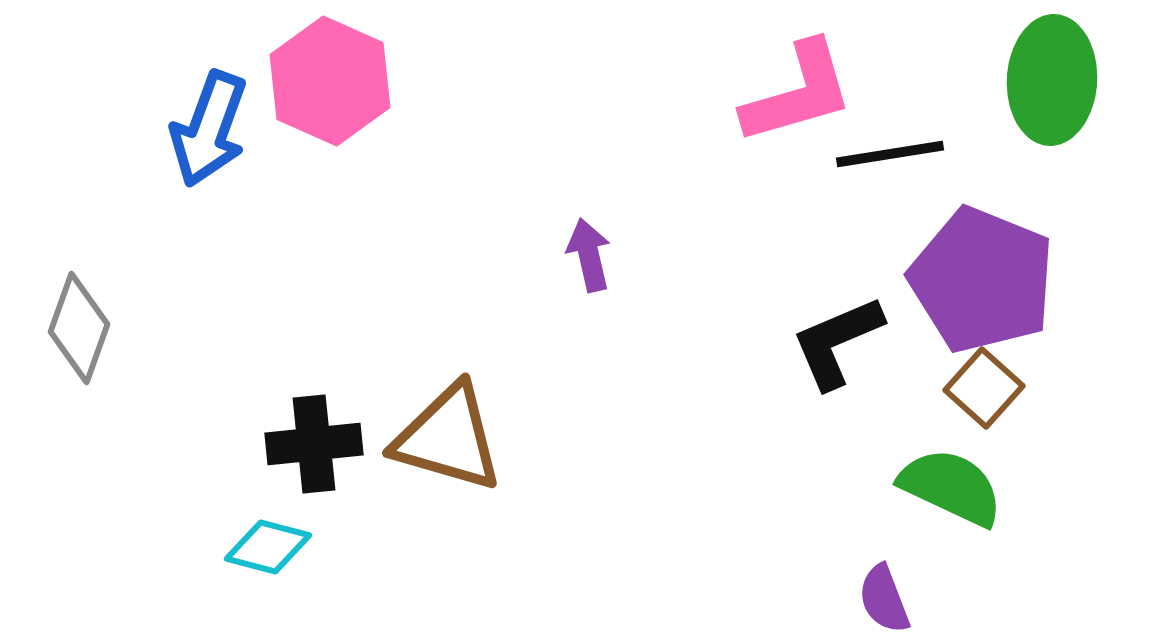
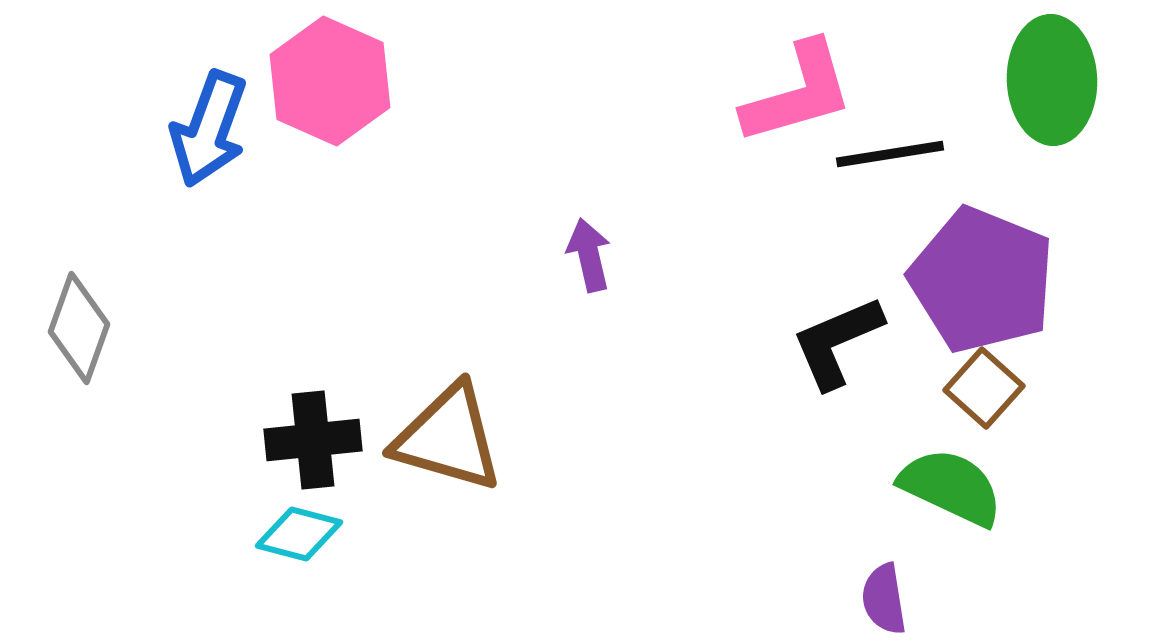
green ellipse: rotated 5 degrees counterclockwise
black cross: moved 1 px left, 4 px up
cyan diamond: moved 31 px right, 13 px up
purple semicircle: rotated 12 degrees clockwise
